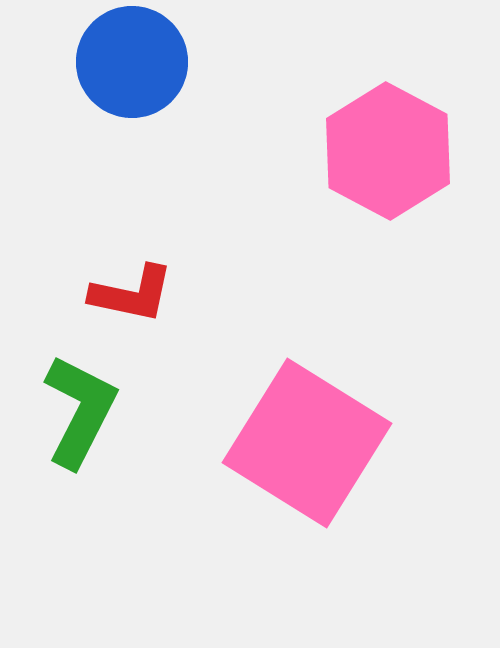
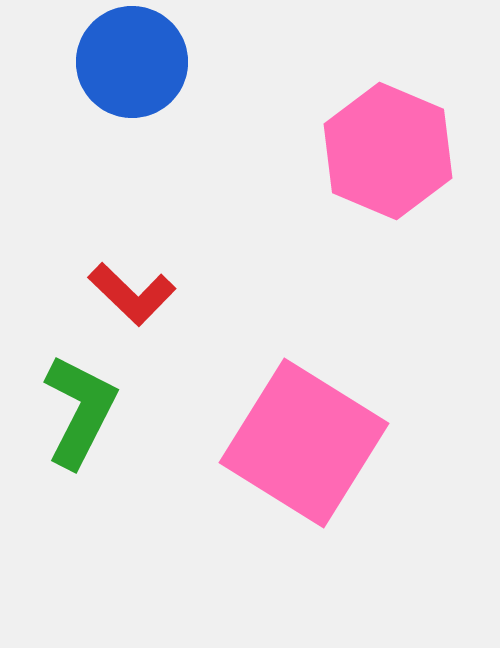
pink hexagon: rotated 5 degrees counterclockwise
red L-shape: rotated 32 degrees clockwise
pink square: moved 3 px left
